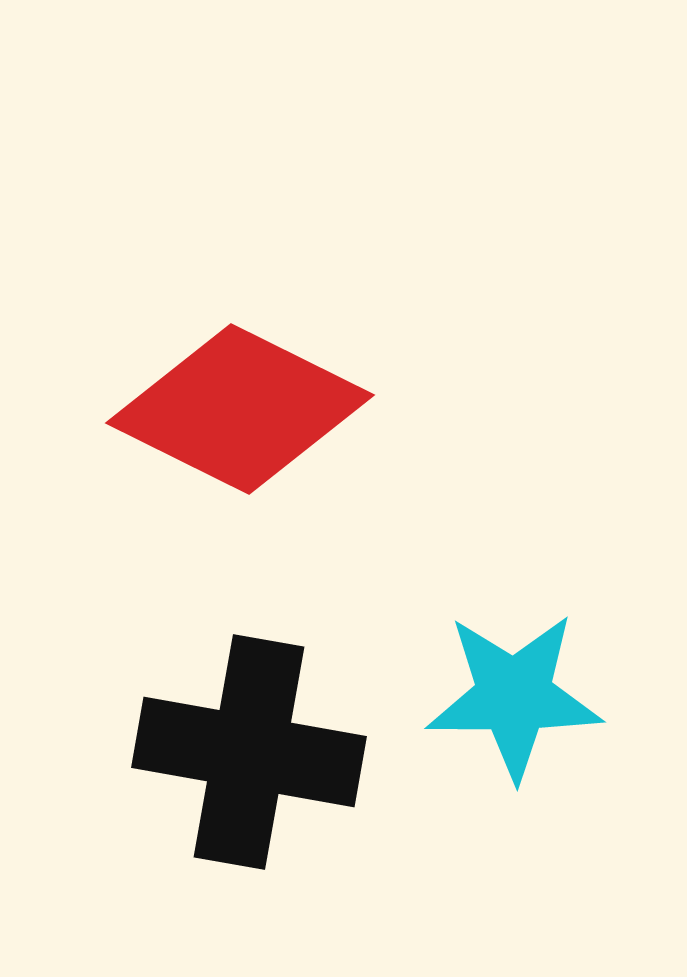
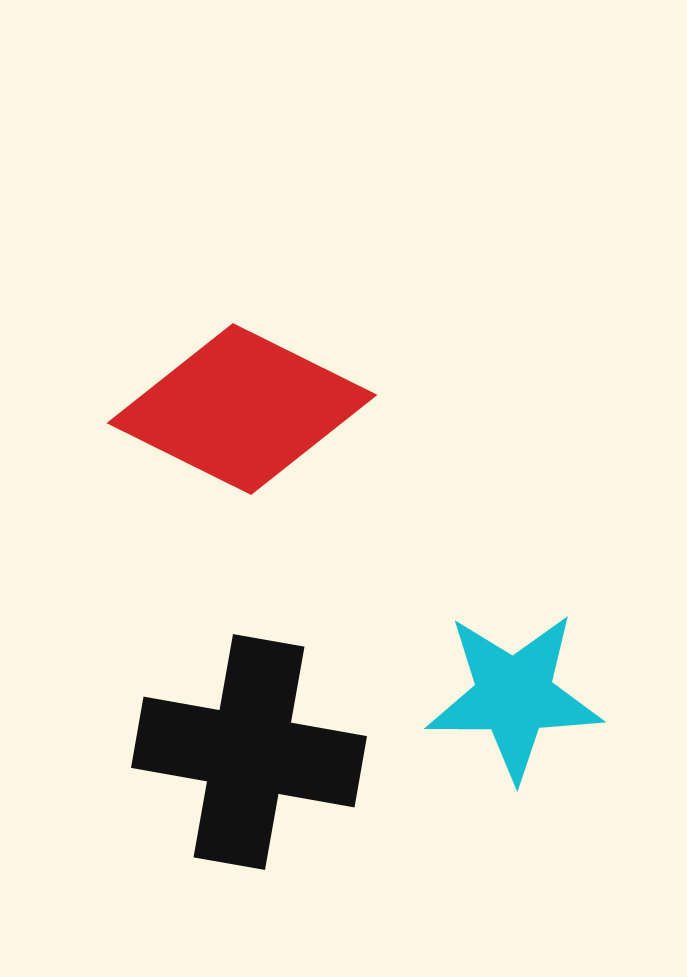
red diamond: moved 2 px right
